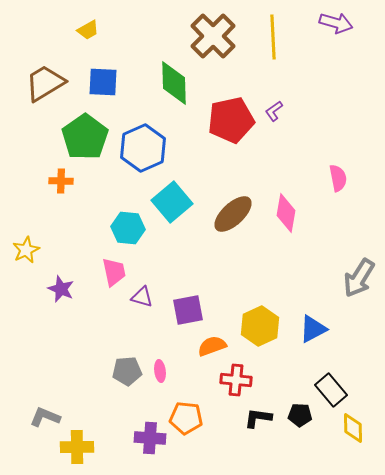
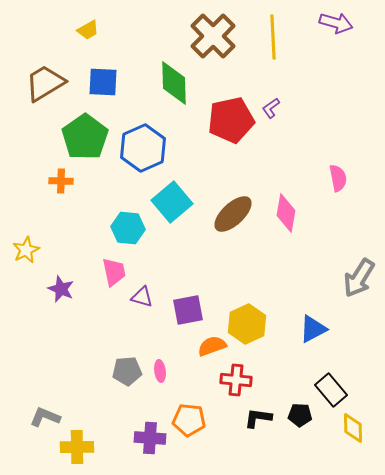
purple L-shape: moved 3 px left, 3 px up
yellow hexagon: moved 13 px left, 2 px up
orange pentagon: moved 3 px right, 2 px down
